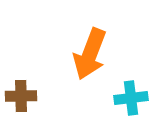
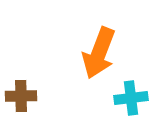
orange arrow: moved 9 px right, 1 px up
